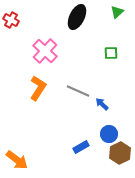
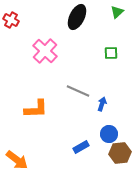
orange L-shape: moved 2 px left, 21 px down; rotated 55 degrees clockwise
blue arrow: rotated 64 degrees clockwise
brown hexagon: rotated 20 degrees clockwise
